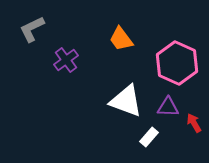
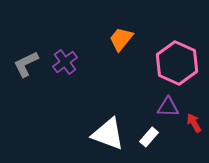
gray L-shape: moved 6 px left, 35 px down
orange trapezoid: rotated 76 degrees clockwise
purple cross: moved 1 px left, 2 px down
white triangle: moved 18 px left, 33 px down
